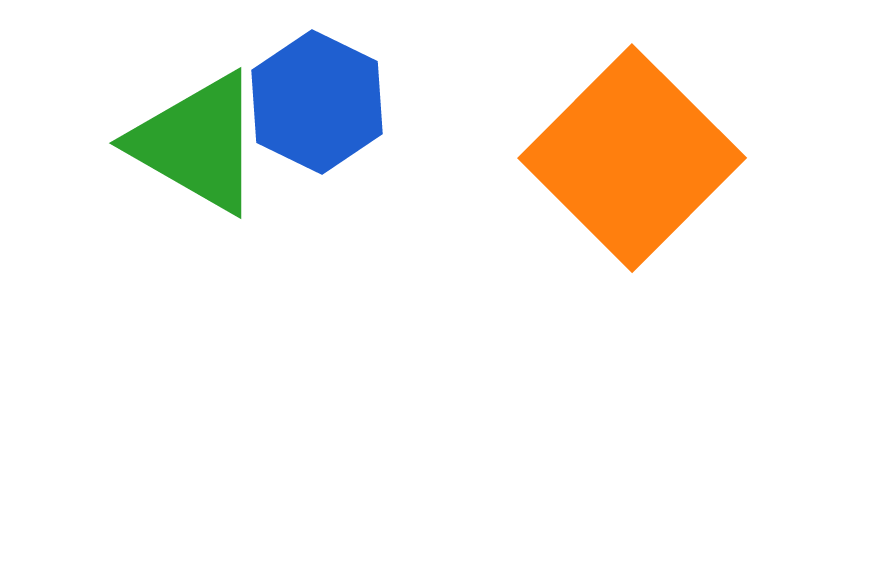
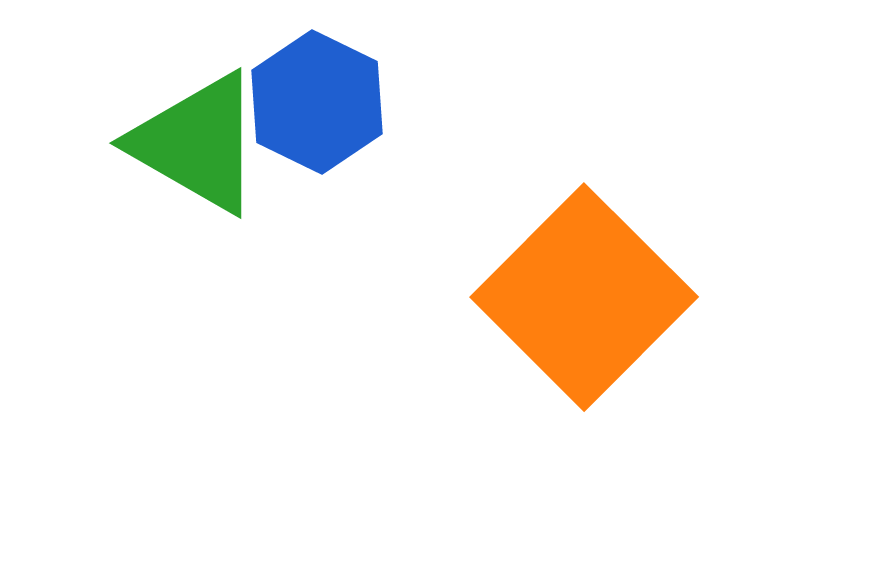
orange square: moved 48 px left, 139 px down
